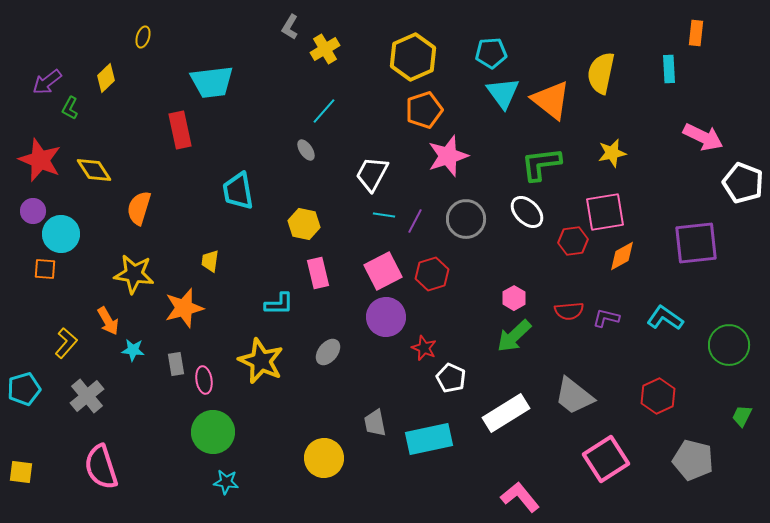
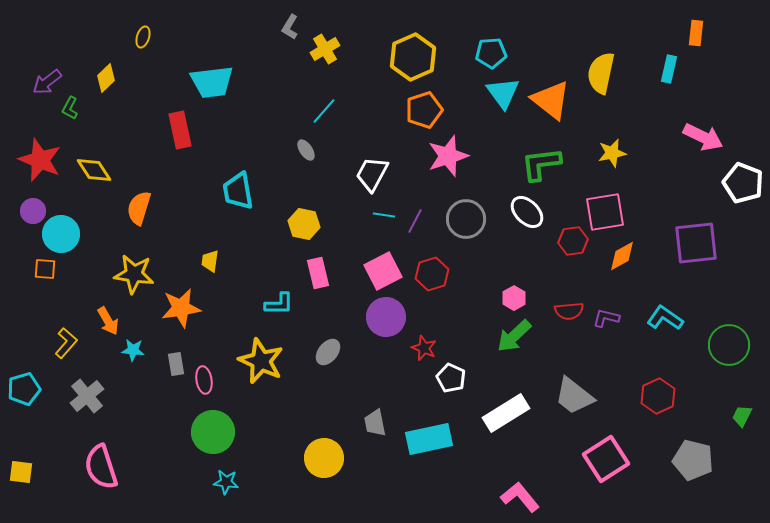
cyan rectangle at (669, 69): rotated 16 degrees clockwise
orange star at (184, 308): moved 3 px left; rotated 6 degrees clockwise
